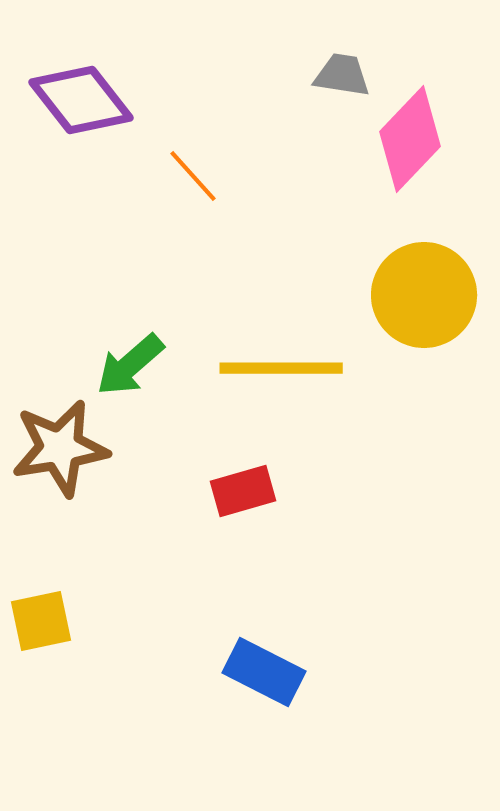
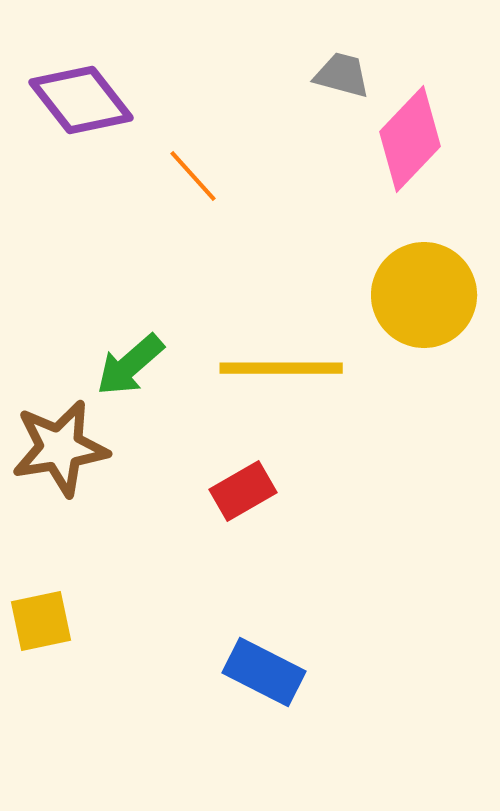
gray trapezoid: rotated 6 degrees clockwise
red rectangle: rotated 14 degrees counterclockwise
